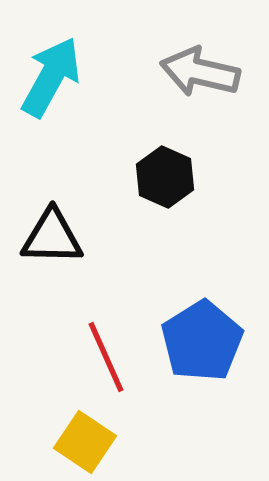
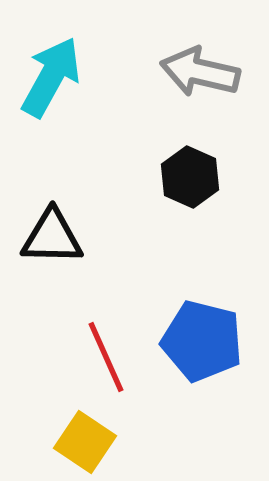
black hexagon: moved 25 px right
blue pentagon: rotated 26 degrees counterclockwise
